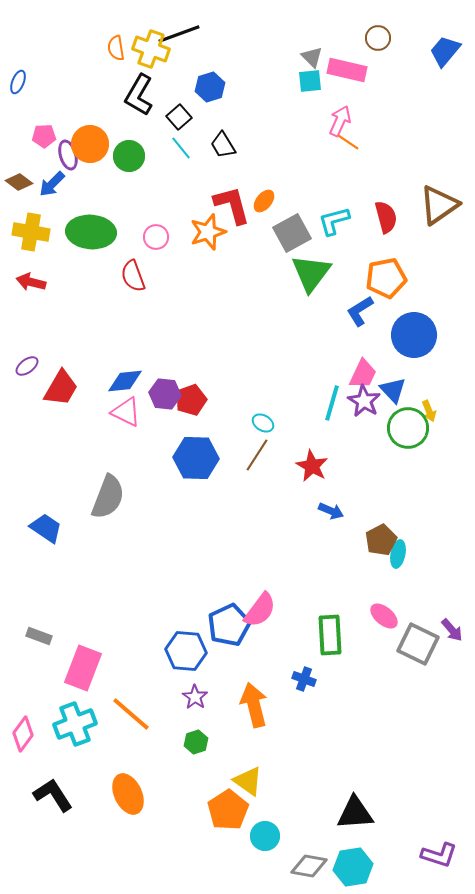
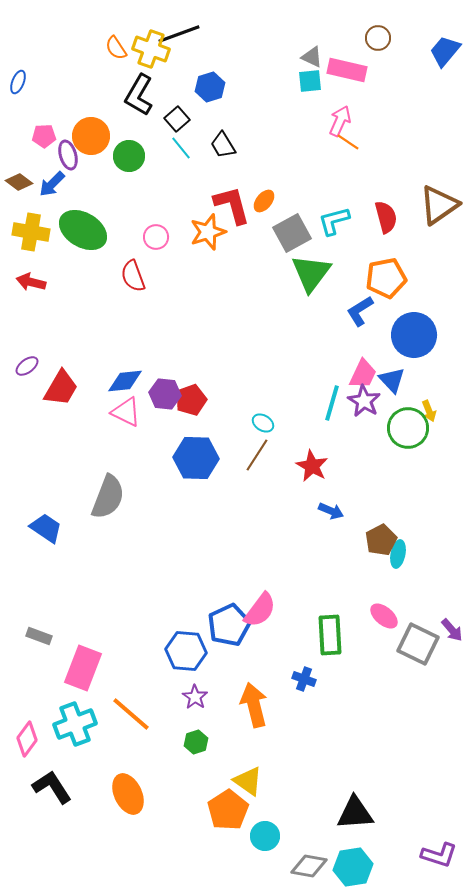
orange semicircle at (116, 48): rotated 25 degrees counterclockwise
gray triangle at (312, 57): rotated 20 degrees counterclockwise
black square at (179, 117): moved 2 px left, 2 px down
orange circle at (90, 144): moved 1 px right, 8 px up
green ellipse at (91, 232): moved 8 px left, 2 px up; rotated 27 degrees clockwise
blue triangle at (393, 390): moved 1 px left, 10 px up
pink diamond at (23, 734): moved 4 px right, 5 px down
black L-shape at (53, 795): moved 1 px left, 8 px up
